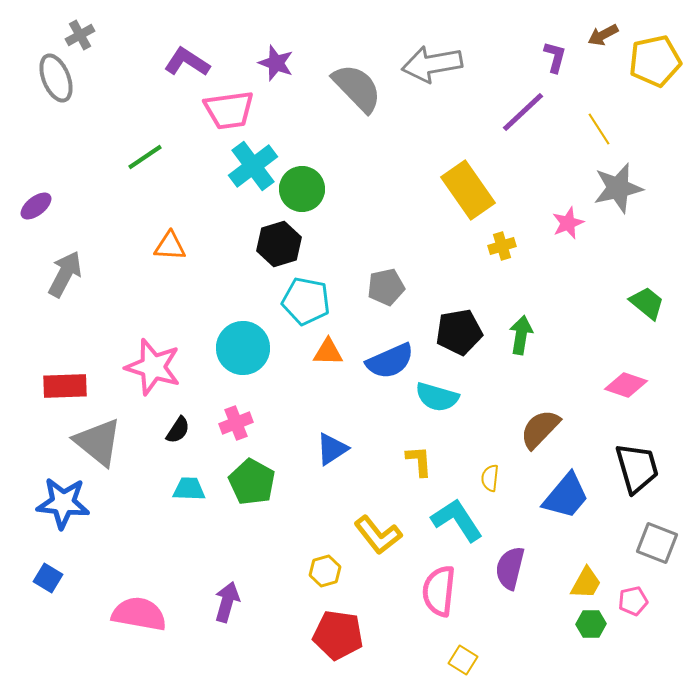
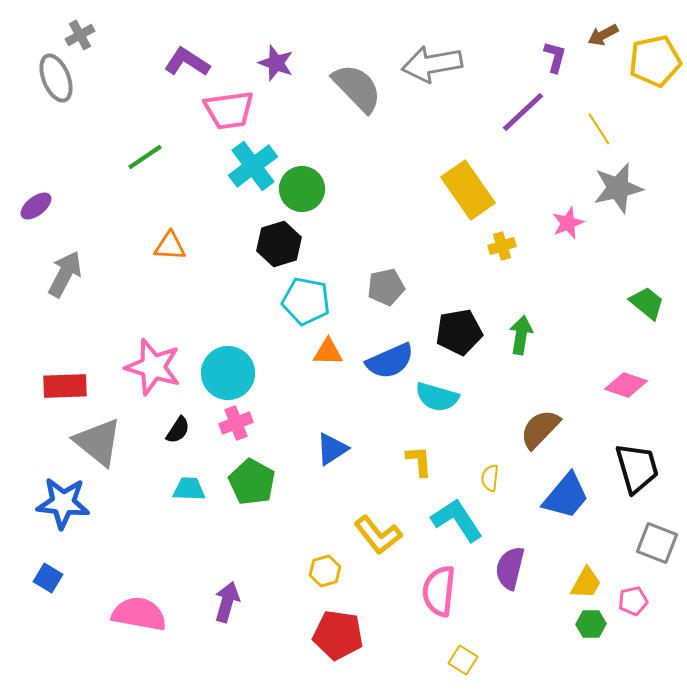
cyan circle at (243, 348): moved 15 px left, 25 px down
